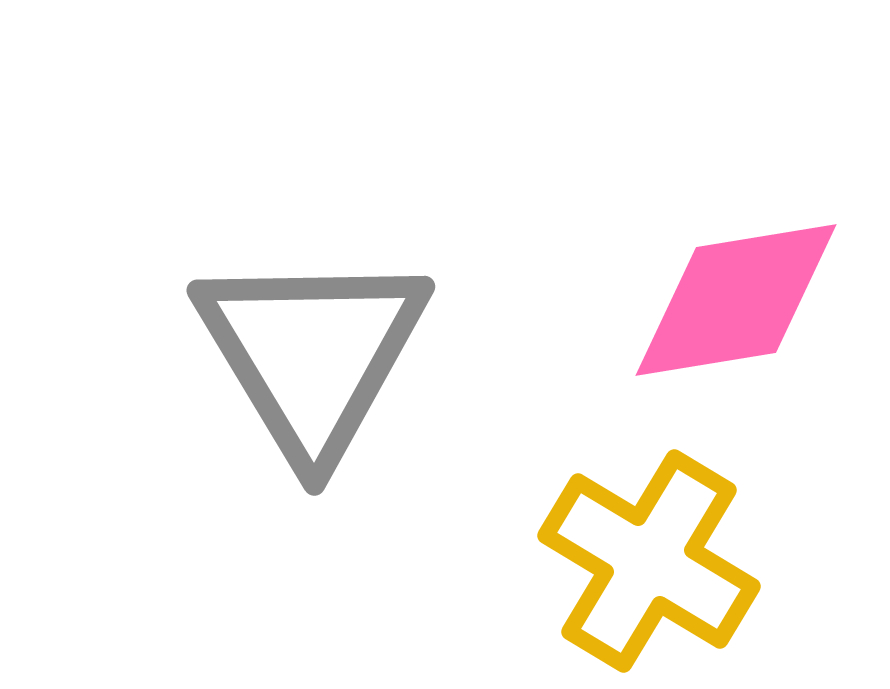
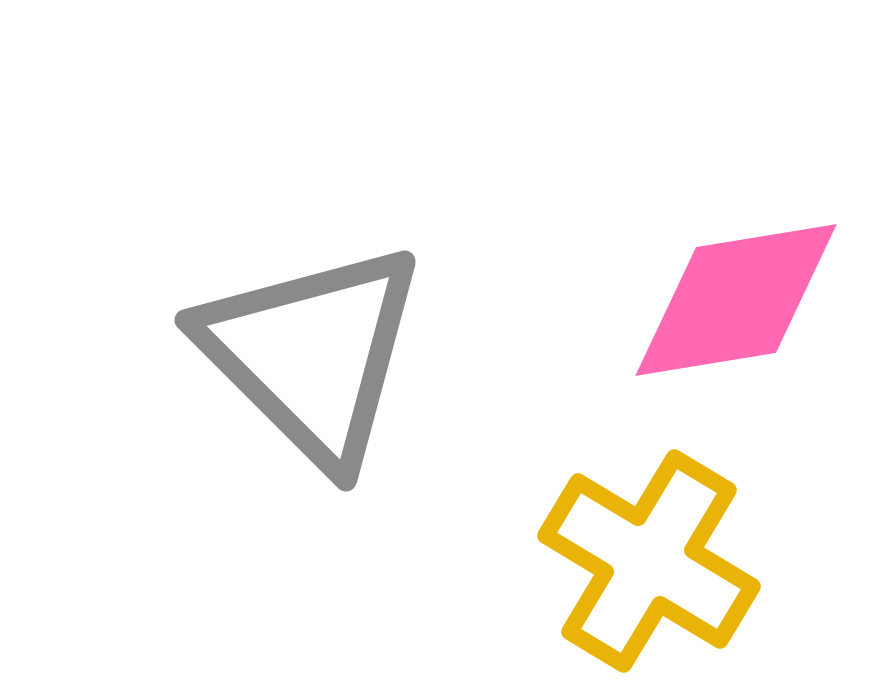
gray triangle: rotated 14 degrees counterclockwise
